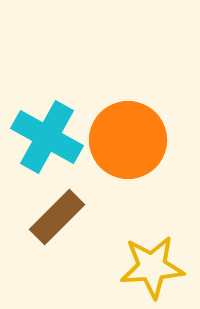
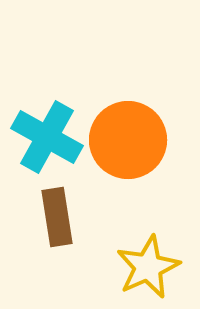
brown rectangle: rotated 54 degrees counterclockwise
yellow star: moved 4 px left; rotated 20 degrees counterclockwise
